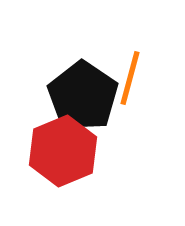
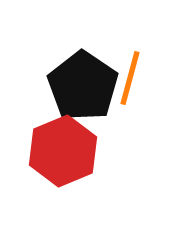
black pentagon: moved 10 px up
